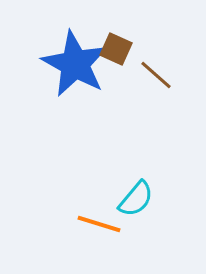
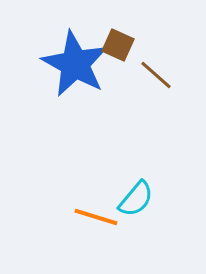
brown square: moved 2 px right, 4 px up
orange line: moved 3 px left, 7 px up
